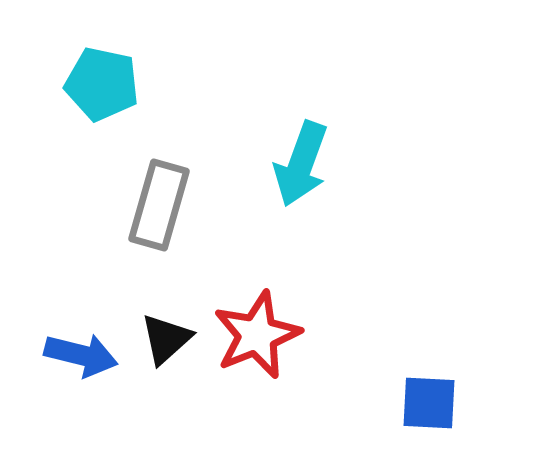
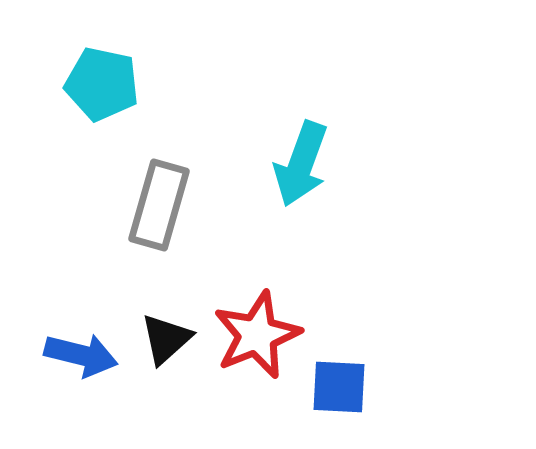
blue square: moved 90 px left, 16 px up
